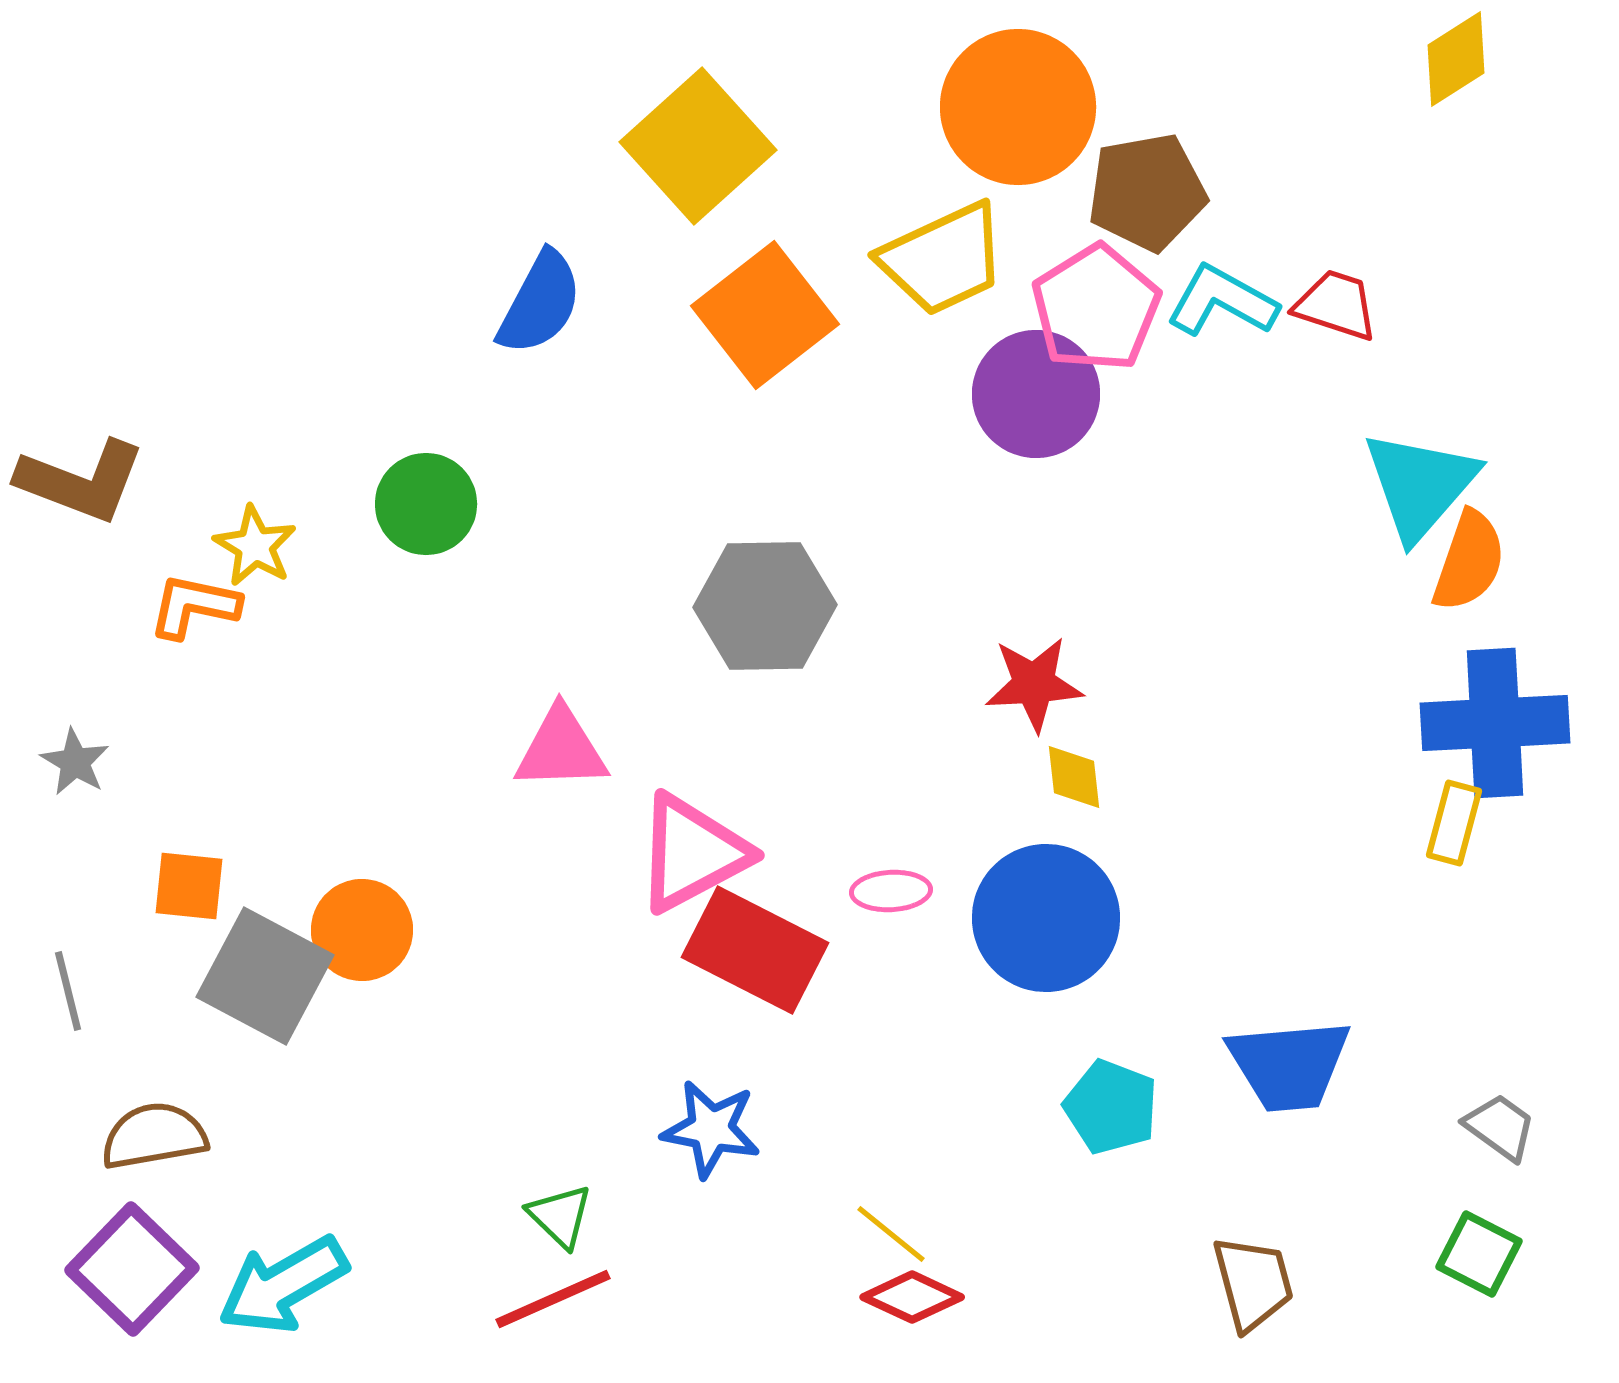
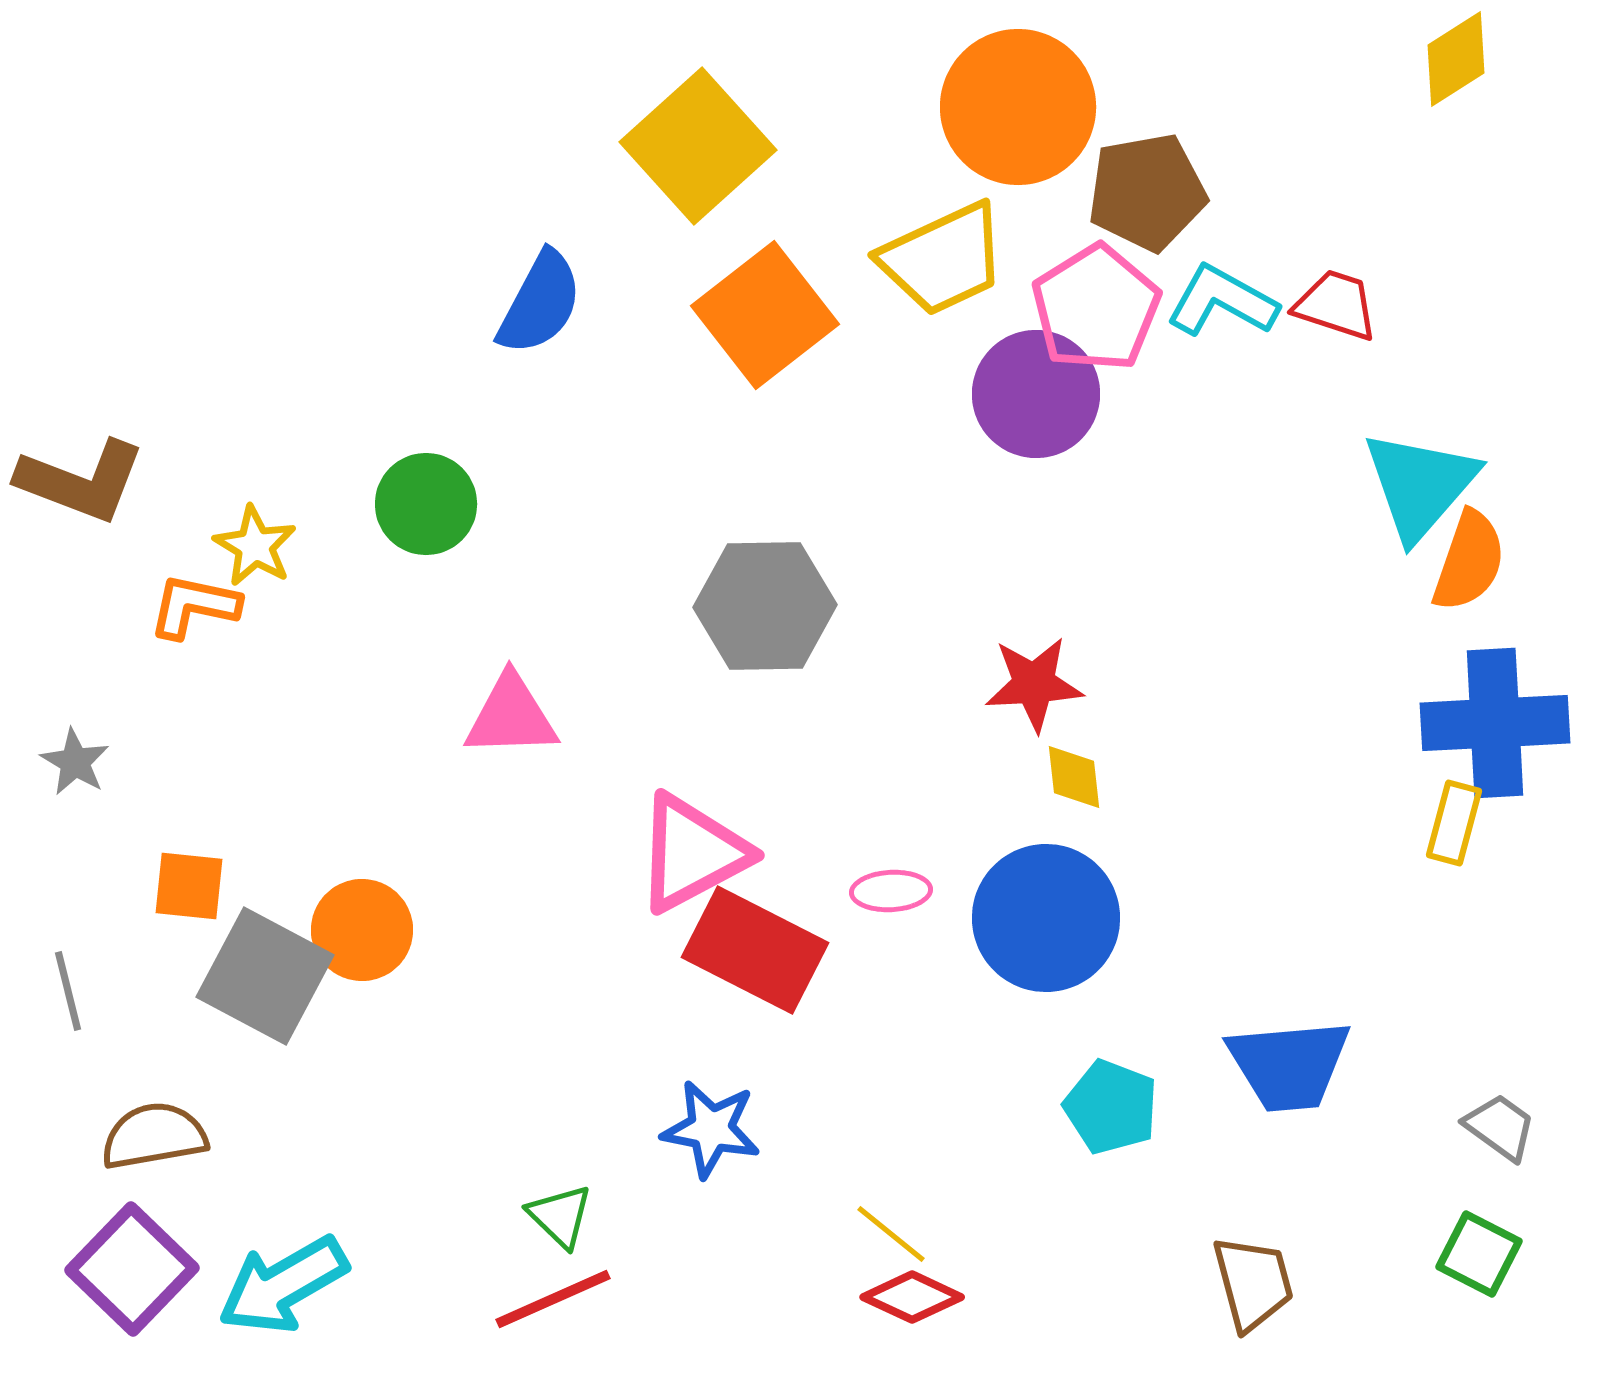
pink triangle at (561, 749): moved 50 px left, 33 px up
